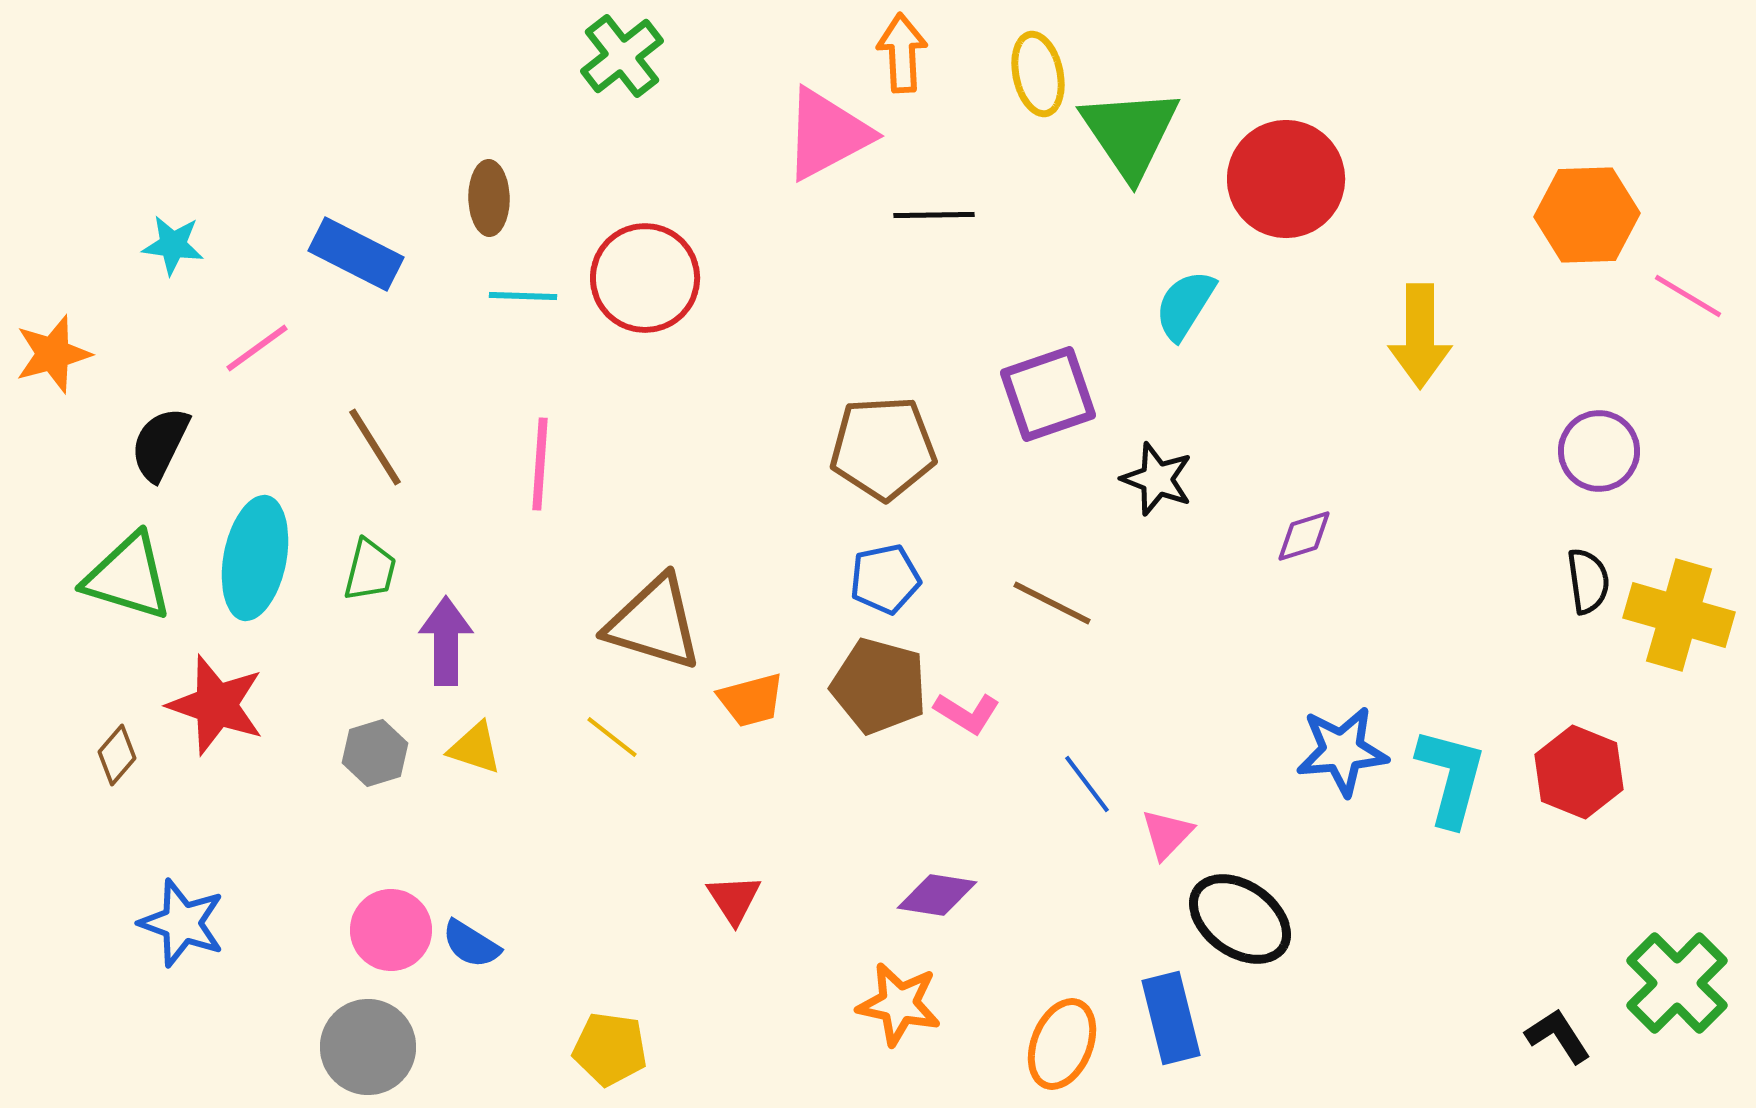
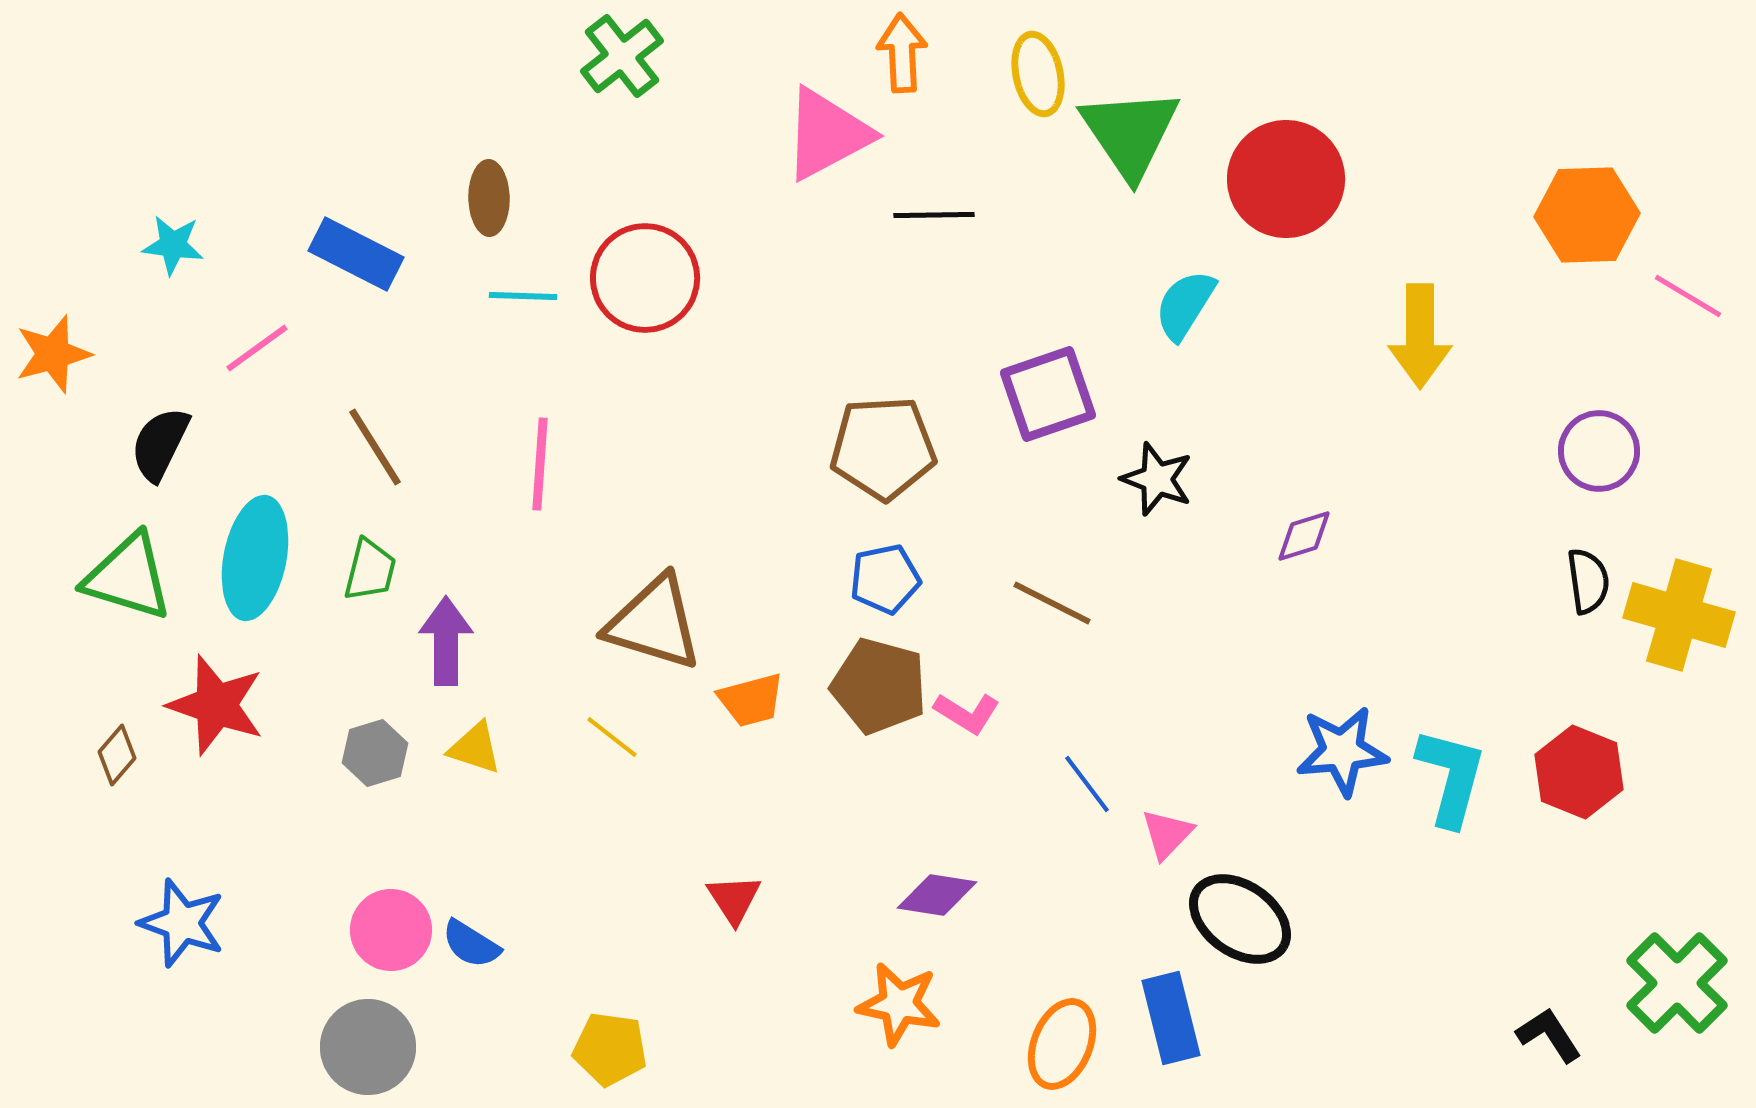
black L-shape at (1558, 1036): moved 9 px left, 1 px up
